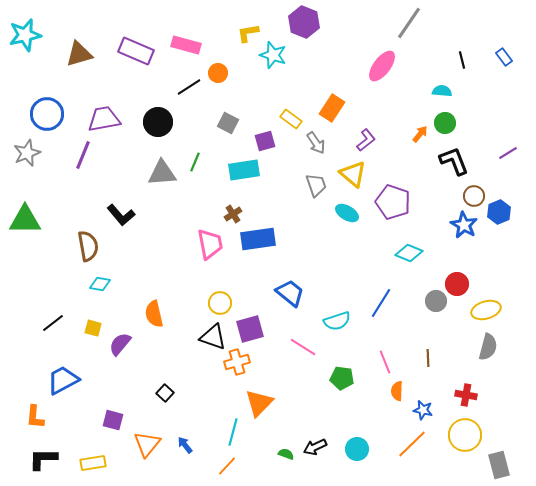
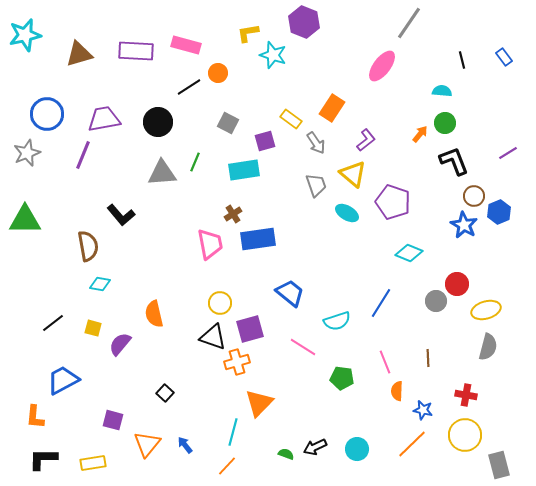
purple rectangle at (136, 51): rotated 20 degrees counterclockwise
